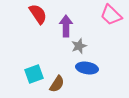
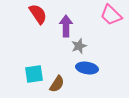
cyan square: rotated 12 degrees clockwise
